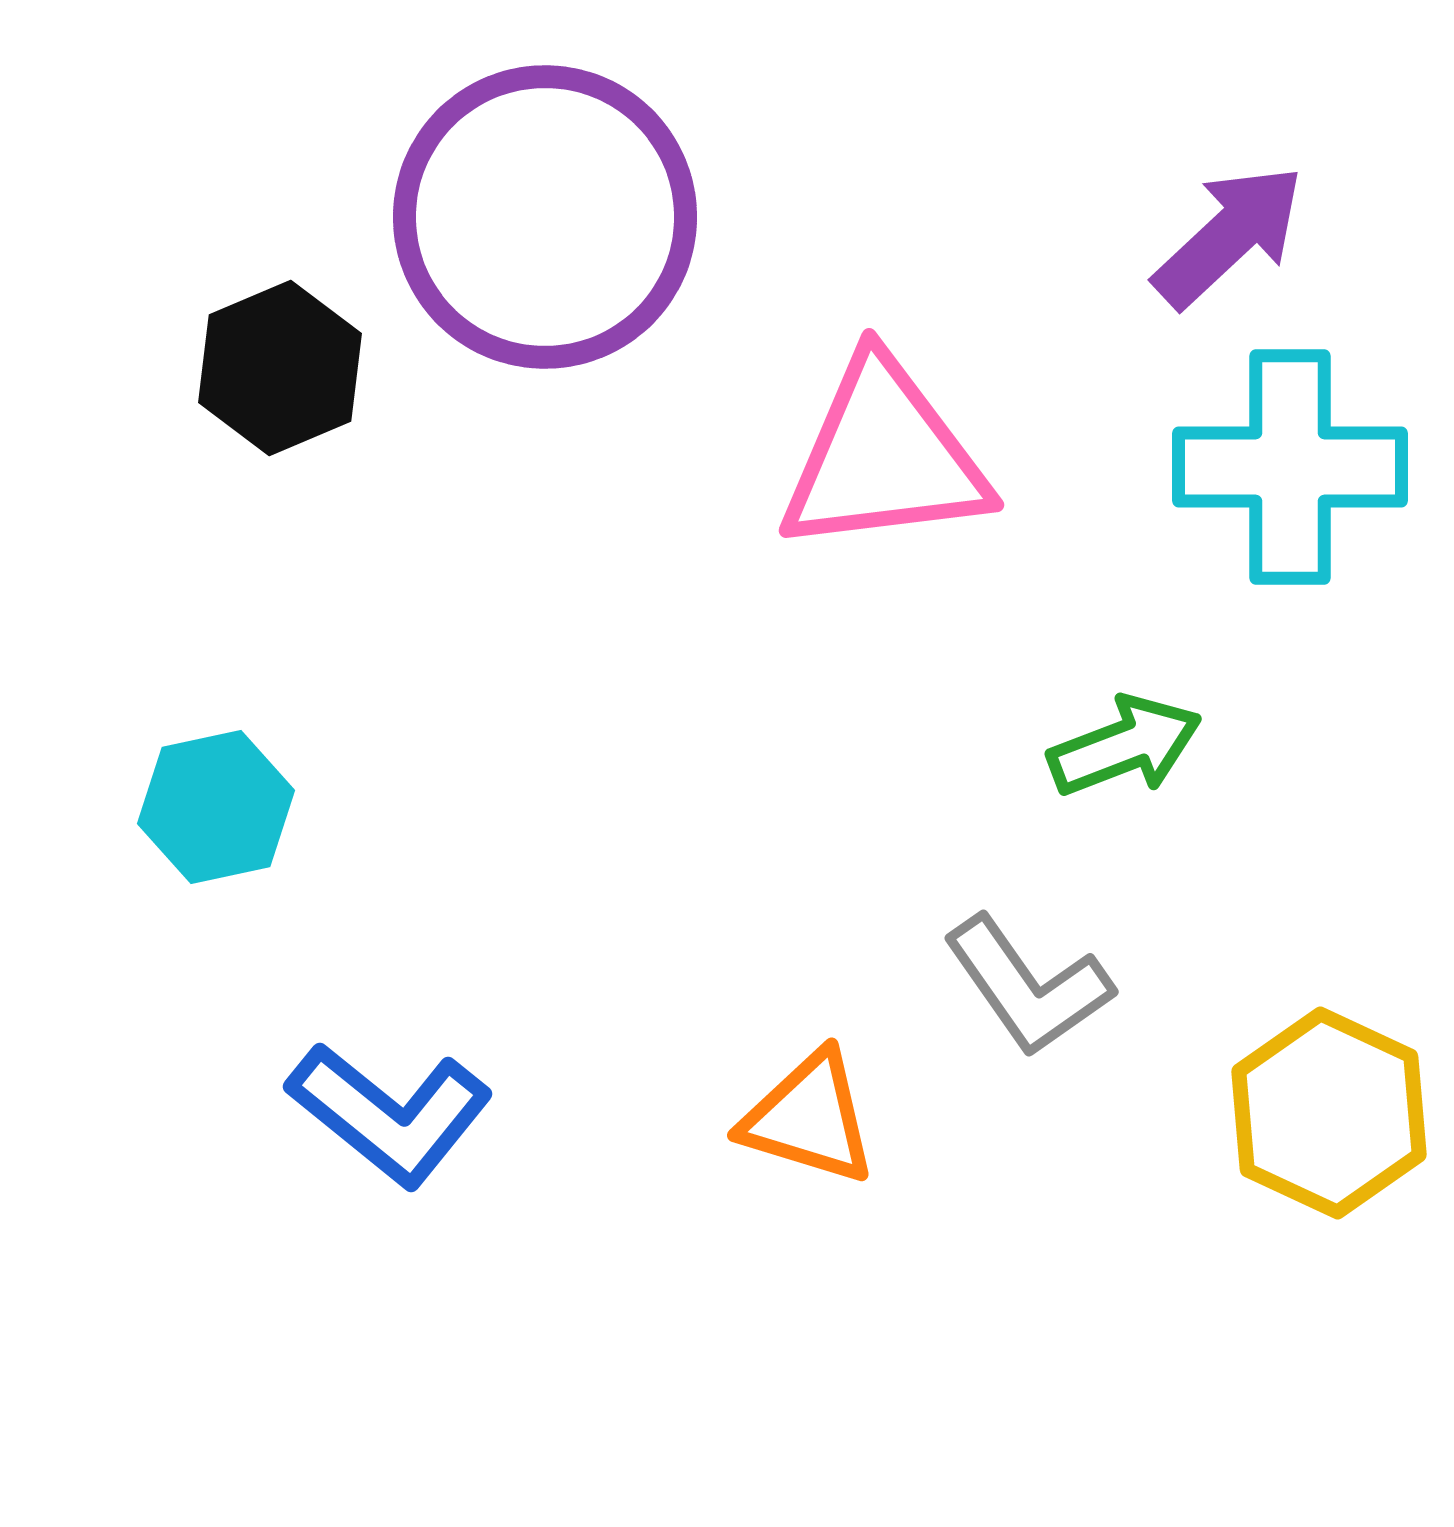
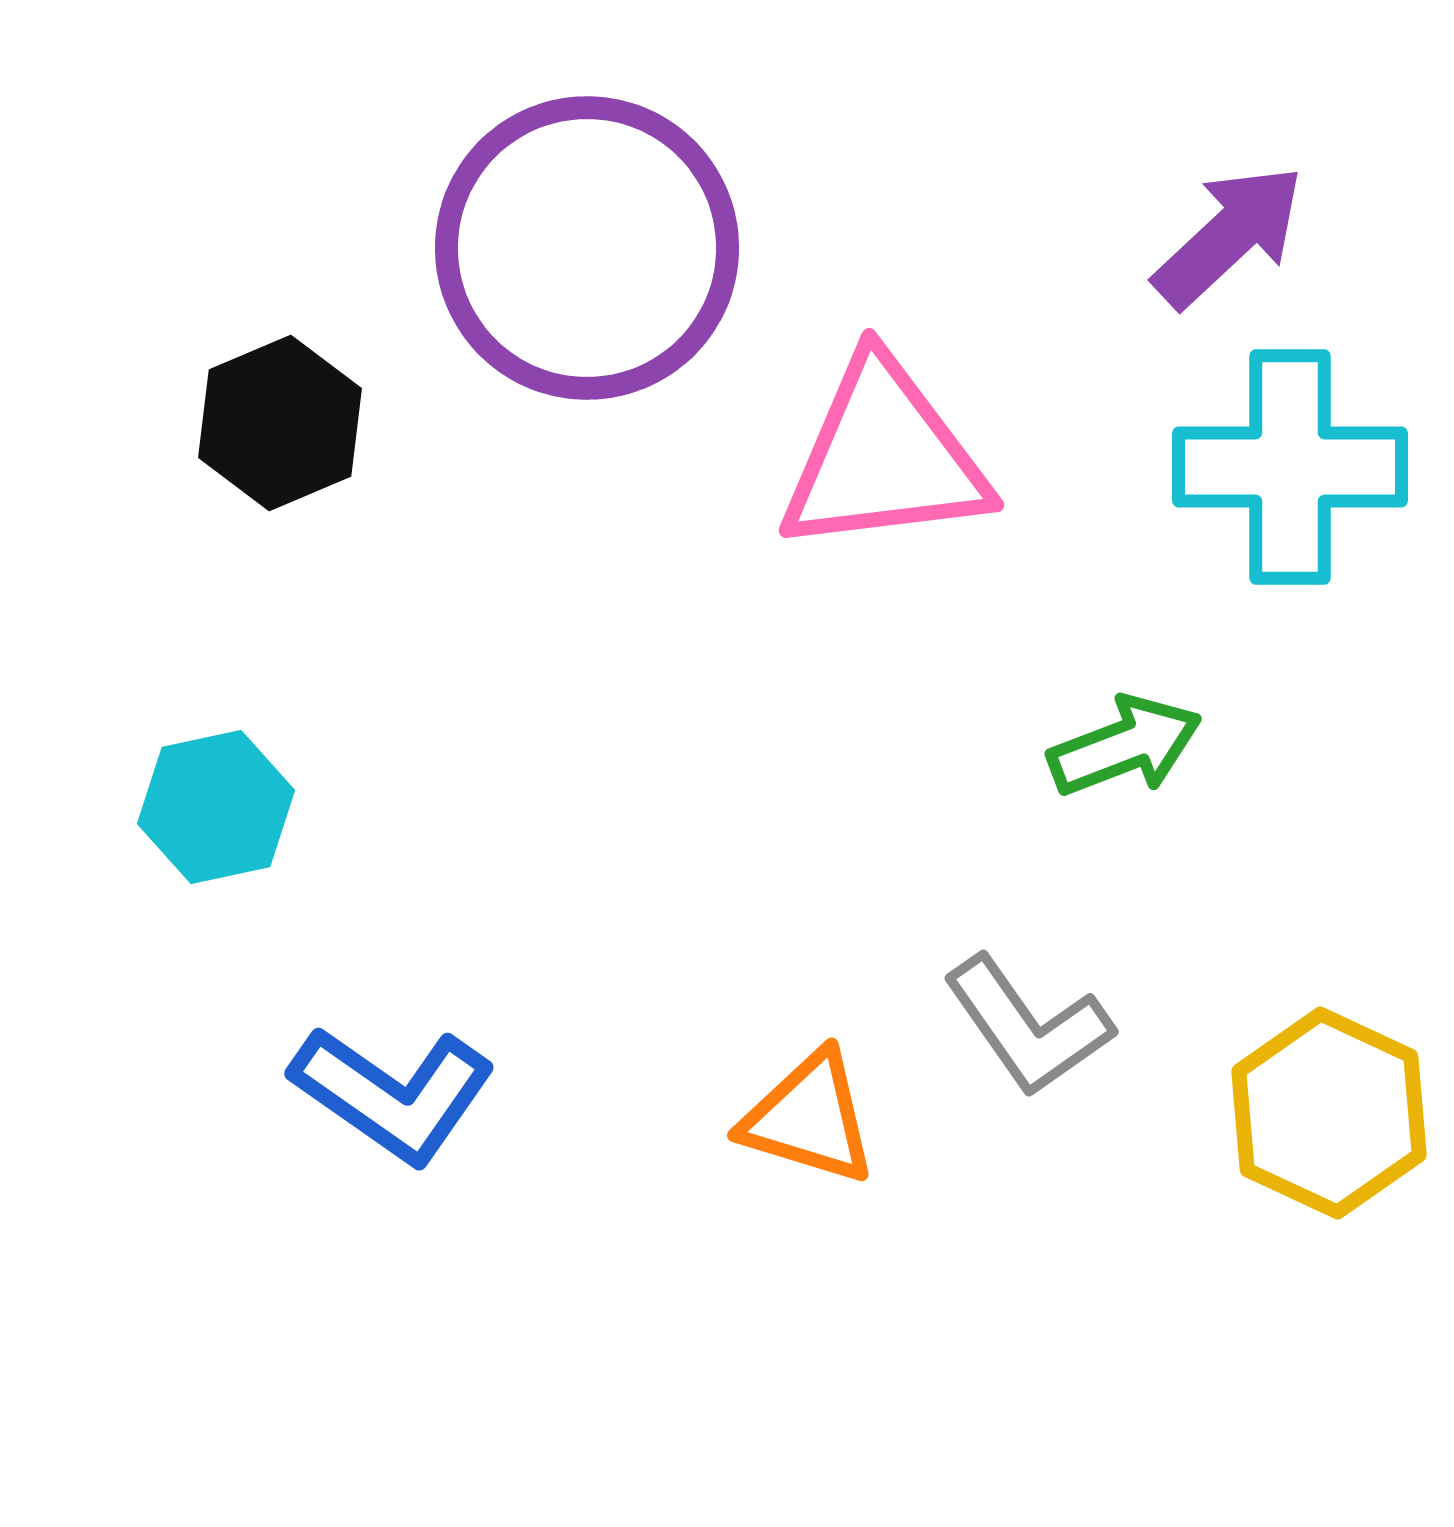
purple circle: moved 42 px right, 31 px down
black hexagon: moved 55 px down
gray L-shape: moved 40 px down
blue L-shape: moved 3 px right, 20 px up; rotated 4 degrees counterclockwise
